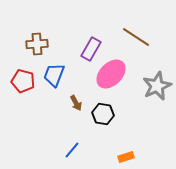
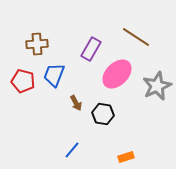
pink ellipse: moved 6 px right
